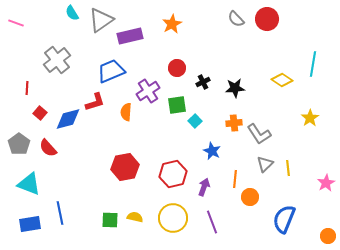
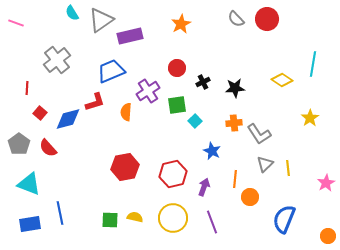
orange star at (172, 24): moved 9 px right
